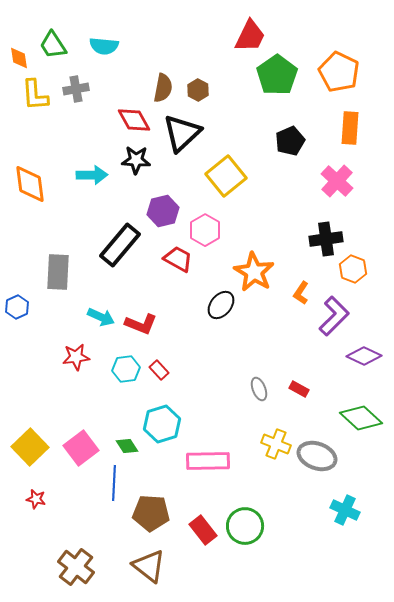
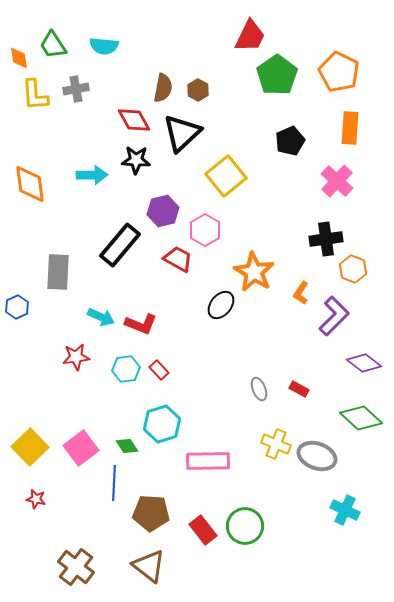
purple diamond at (364, 356): moved 7 px down; rotated 12 degrees clockwise
